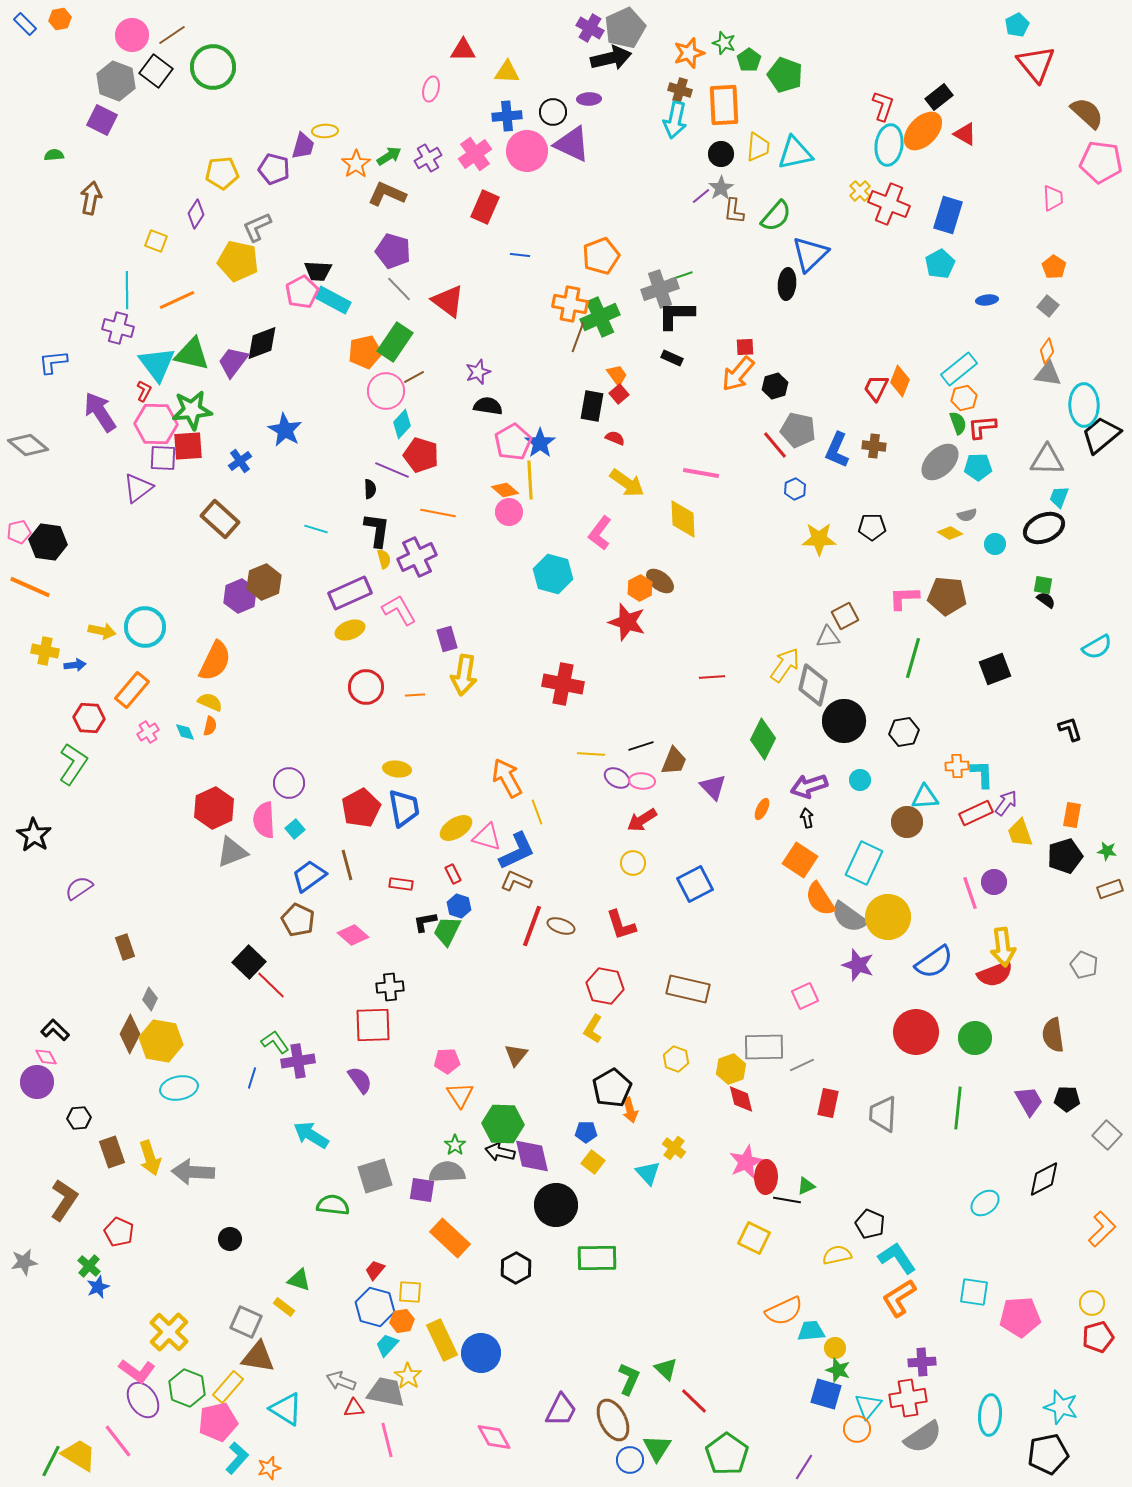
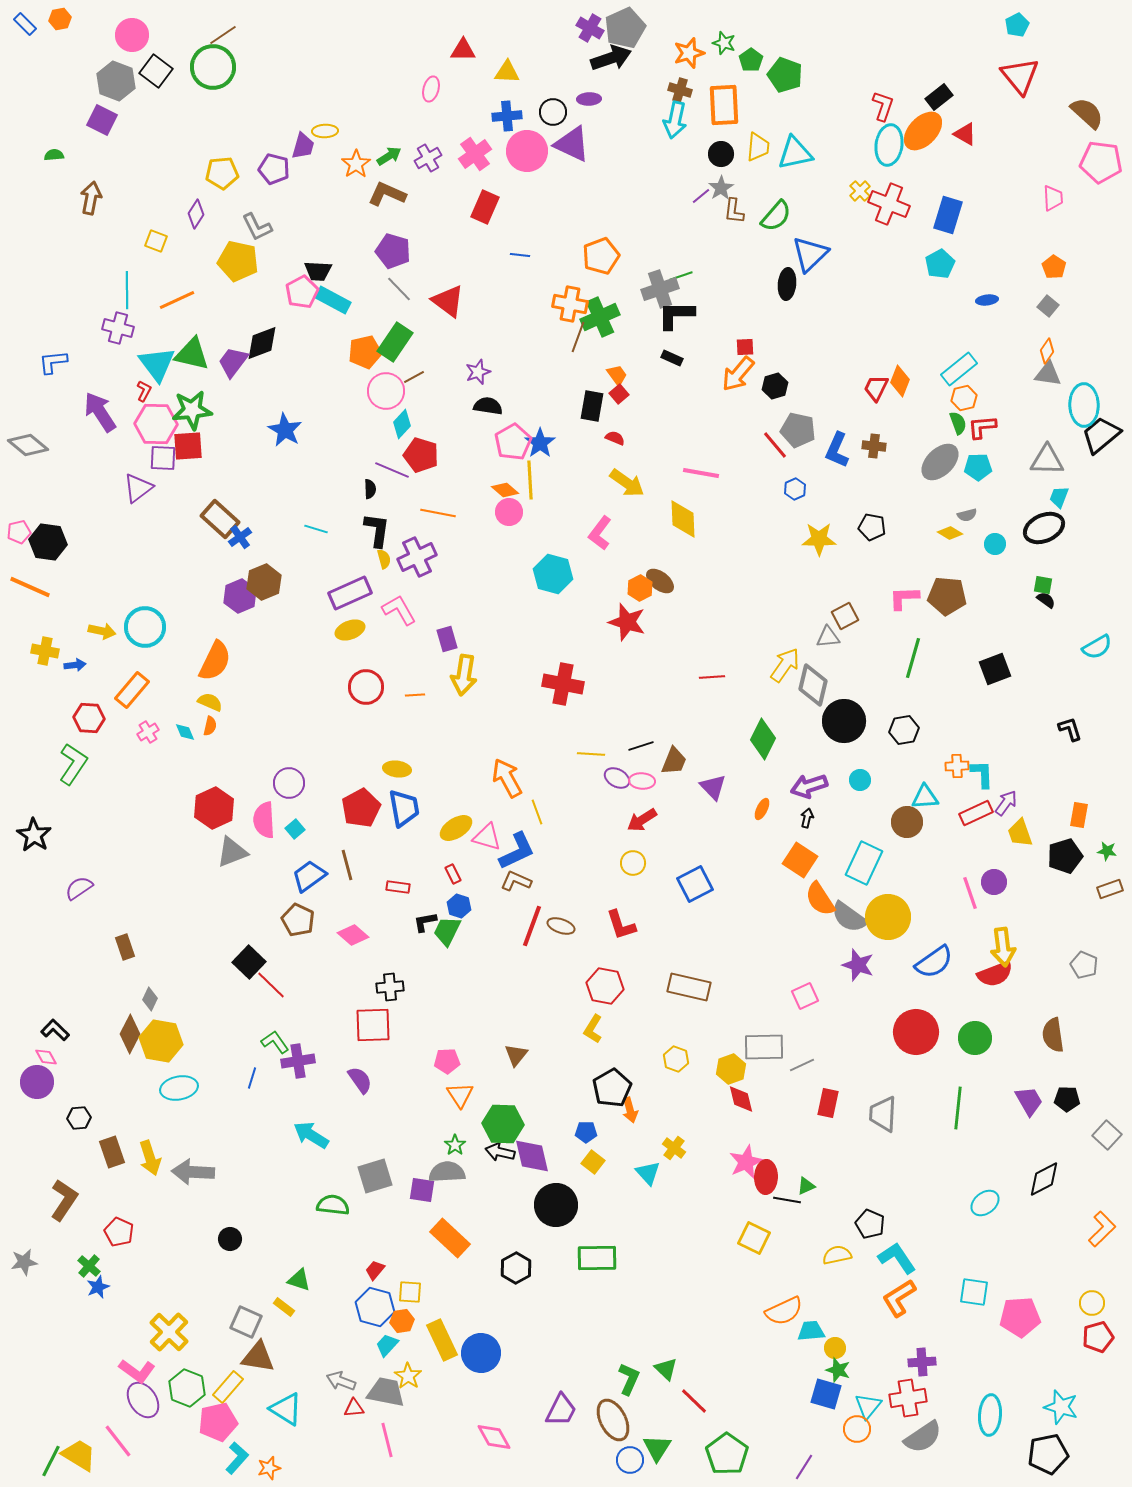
brown line at (172, 35): moved 51 px right
black arrow at (611, 58): rotated 6 degrees counterclockwise
green pentagon at (749, 60): moved 2 px right
red triangle at (1036, 64): moved 16 px left, 12 px down
gray L-shape at (257, 227): rotated 92 degrees counterclockwise
blue cross at (240, 461): moved 76 px down
black pentagon at (872, 527): rotated 12 degrees clockwise
black hexagon at (904, 732): moved 2 px up
orange rectangle at (1072, 815): moved 7 px right
black arrow at (807, 818): rotated 24 degrees clockwise
red rectangle at (401, 884): moved 3 px left, 3 px down
brown rectangle at (688, 989): moved 1 px right, 2 px up
